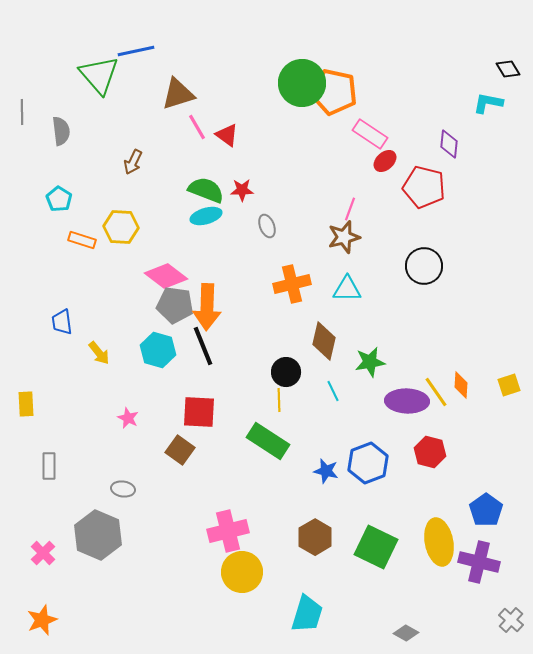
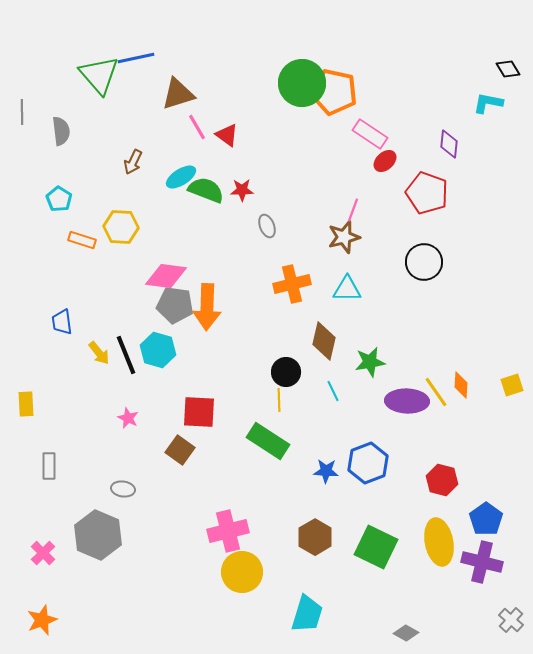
blue line at (136, 51): moved 7 px down
red pentagon at (424, 187): moved 3 px right, 6 px down; rotated 6 degrees clockwise
pink line at (350, 209): moved 3 px right, 1 px down
cyan ellipse at (206, 216): moved 25 px left, 39 px up; rotated 16 degrees counterclockwise
black circle at (424, 266): moved 4 px up
pink diamond at (166, 276): rotated 30 degrees counterclockwise
black line at (203, 346): moved 77 px left, 9 px down
yellow square at (509, 385): moved 3 px right
red hexagon at (430, 452): moved 12 px right, 28 px down
blue star at (326, 471): rotated 10 degrees counterclockwise
blue pentagon at (486, 510): moved 9 px down
purple cross at (479, 562): moved 3 px right
